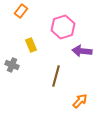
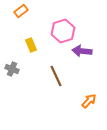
orange rectangle: rotated 16 degrees clockwise
pink hexagon: moved 4 px down
gray cross: moved 4 px down
brown line: rotated 40 degrees counterclockwise
orange arrow: moved 9 px right
